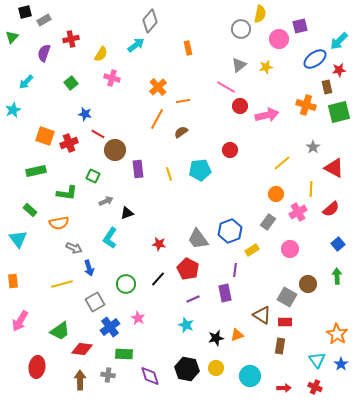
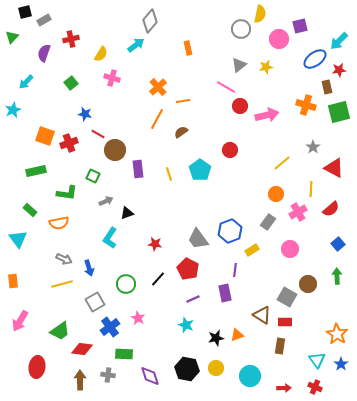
cyan pentagon at (200, 170): rotated 30 degrees counterclockwise
red star at (159, 244): moved 4 px left
gray arrow at (74, 248): moved 10 px left, 11 px down
